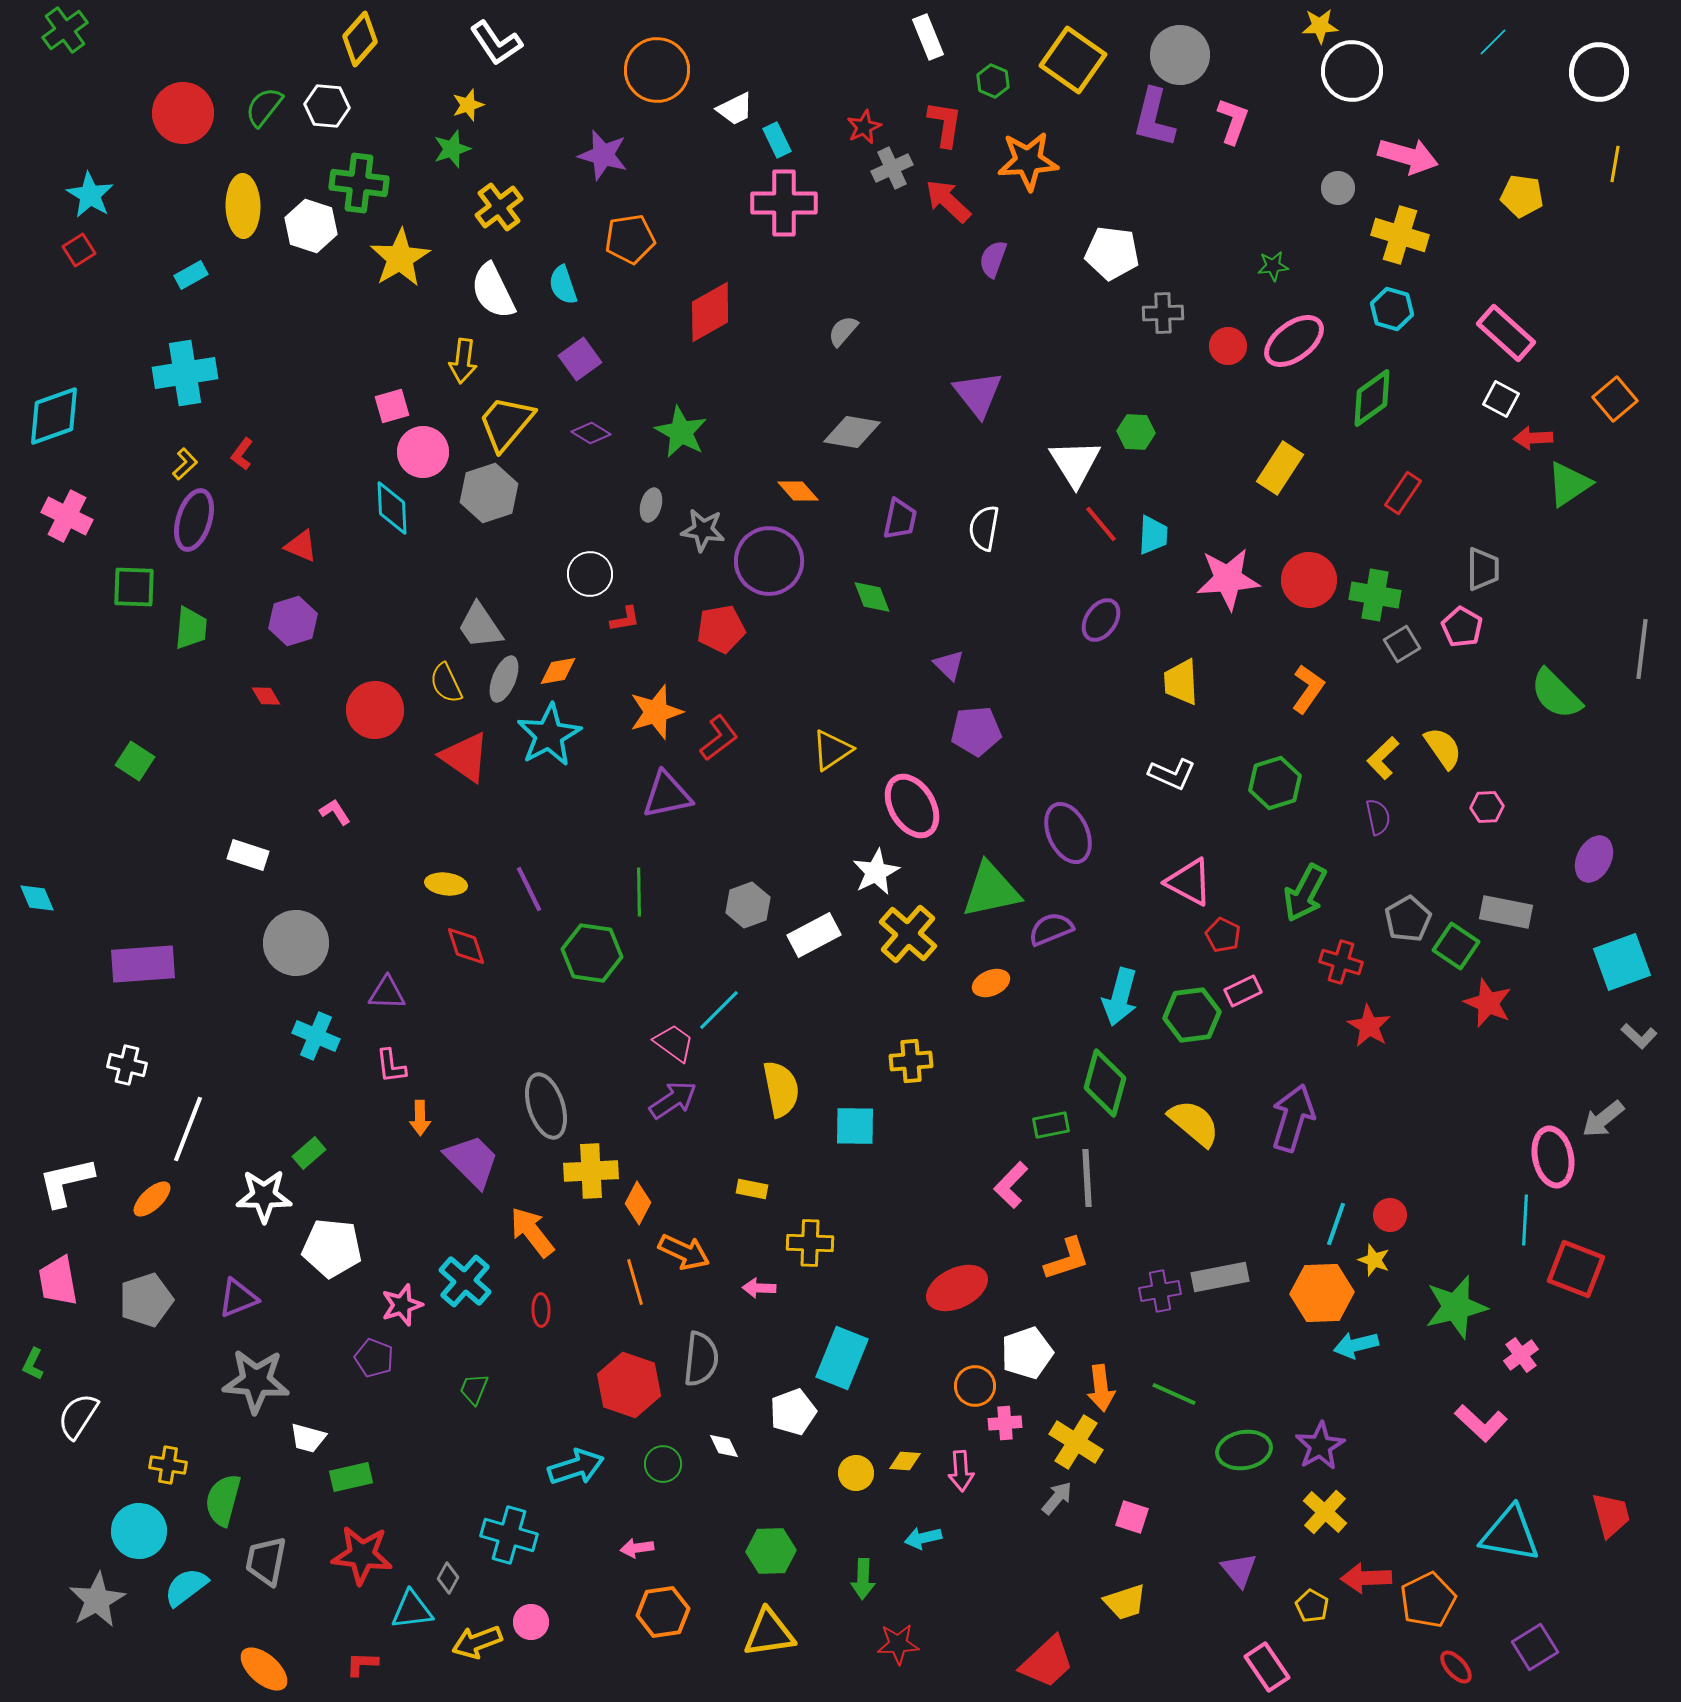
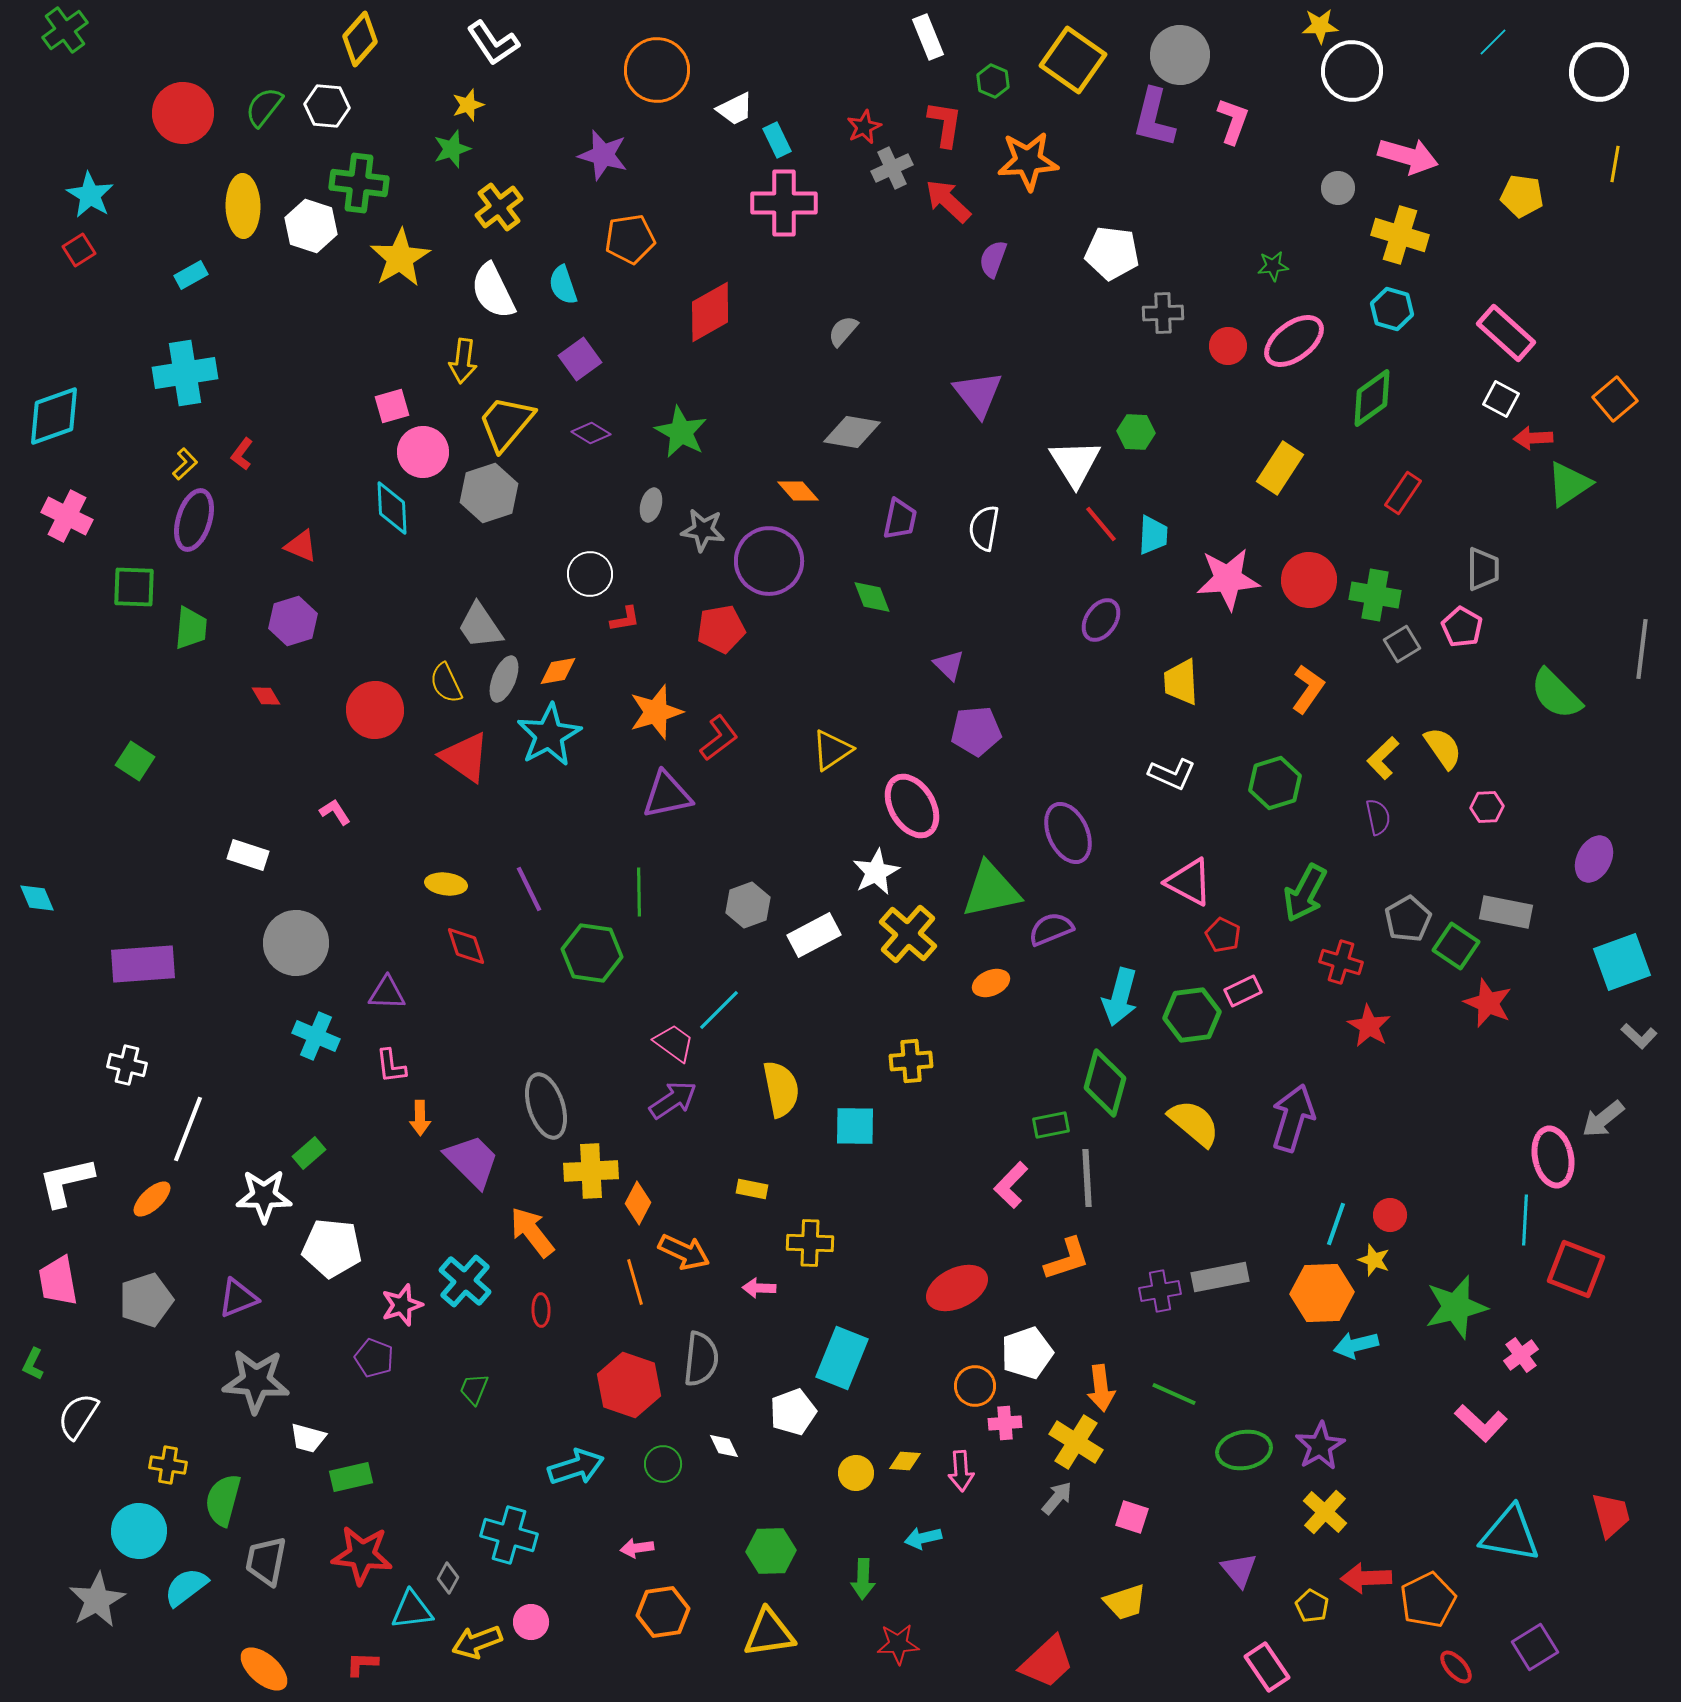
white L-shape at (496, 43): moved 3 px left
